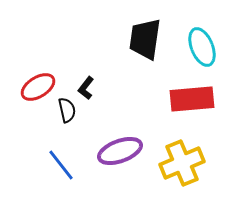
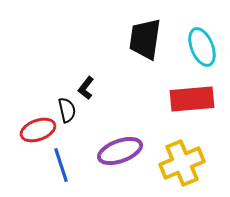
red ellipse: moved 43 px down; rotated 12 degrees clockwise
blue line: rotated 20 degrees clockwise
